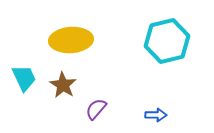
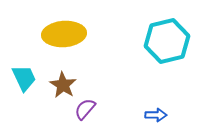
yellow ellipse: moved 7 px left, 6 px up
purple semicircle: moved 11 px left
